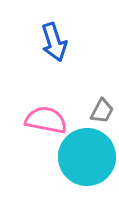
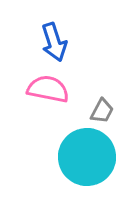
pink semicircle: moved 2 px right, 31 px up
